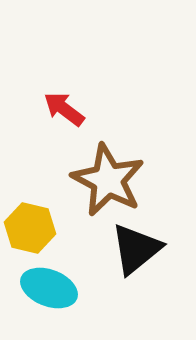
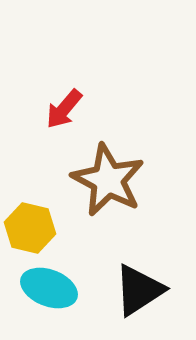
red arrow: rotated 87 degrees counterclockwise
black triangle: moved 3 px right, 41 px down; rotated 6 degrees clockwise
